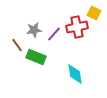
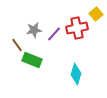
yellow square: moved 2 px right, 1 px down; rotated 24 degrees clockwise
red cross: moved 1 px down
green rectangle: moved 4 px left, 3 px down
cyan diamond: moved 1 px right; rotated 25 degrees clockwise
